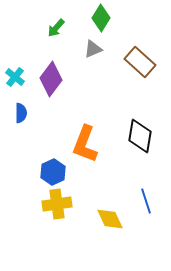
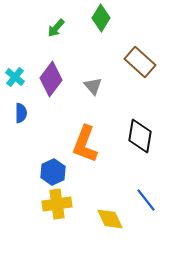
gray triangle: moved 37 px down; rotated 48 degrees counterclockwise
blue line: moved 1 px up; rotated 20 degrees counterclockwise
